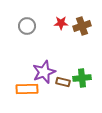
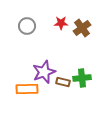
brown cross: moved 2 px down; rotated 18 degrees counterclockwise
